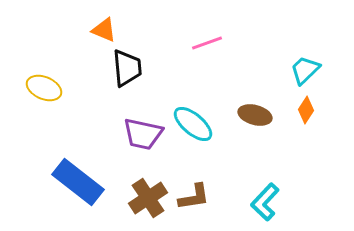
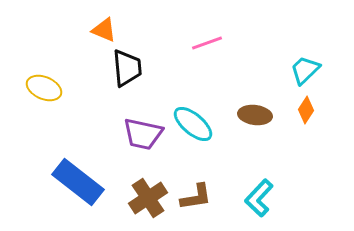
brown ellipse: rotated 8 degrees counterclockwise
brown L-shape: moved 2 px right
cyan L-shape: moved 6 px left, 4 px up
